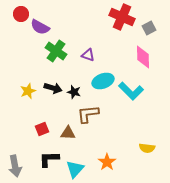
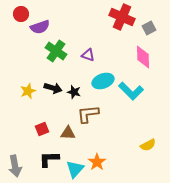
purple semicircle: rotated 48 degrees counterclockwise
yellow semicircle: moved 1 px right, 3 px up; rotated 35 degrees counterclockwise
orange star: moved 10 px left
